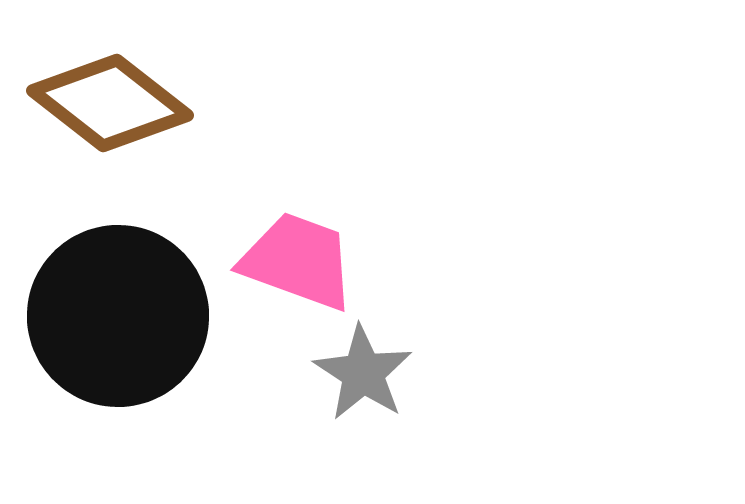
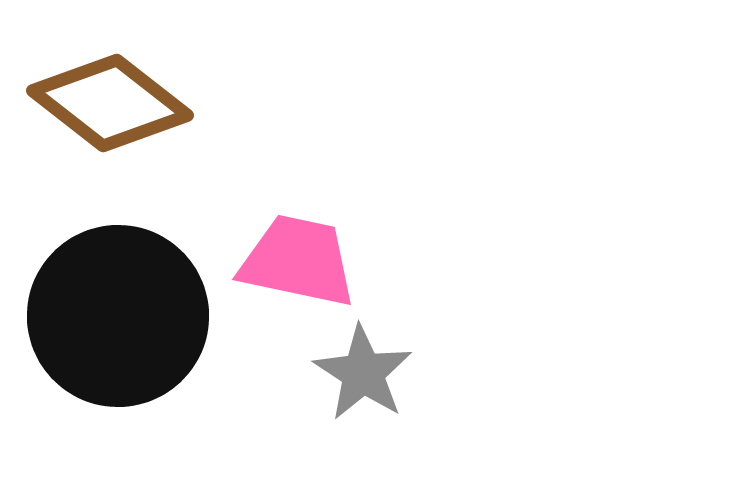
pink trapezoid: rotated 8 degrees counterclockwise
